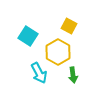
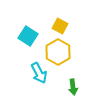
yellow square: moved 9 px left
green arrow: moved 12 px down
